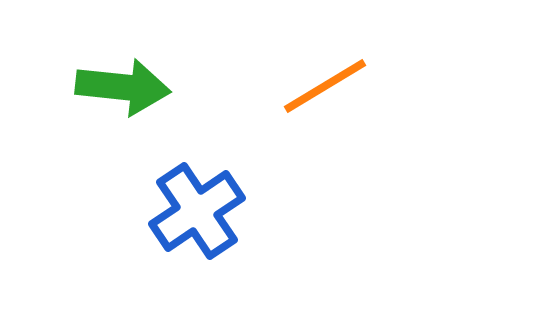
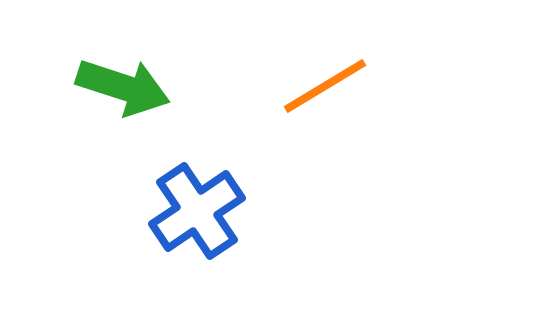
green arrow: rotated 12 degrees clockwise
